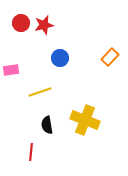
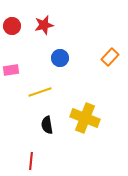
red circle: moved 9 px left, 3 px down
yellow cross: moved 2 px up
red line: moved 9 px down
